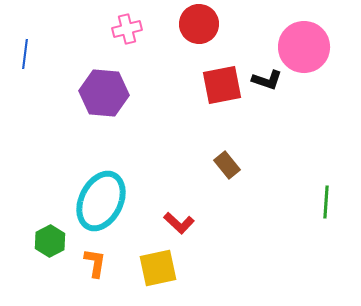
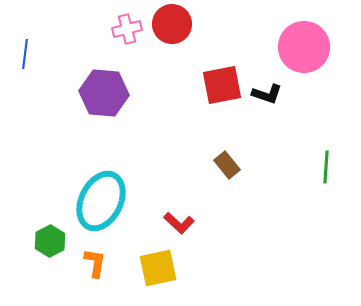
red circle: moved 27 px left
black L-shape: moved 14 px down
green line: moved 35 px up
